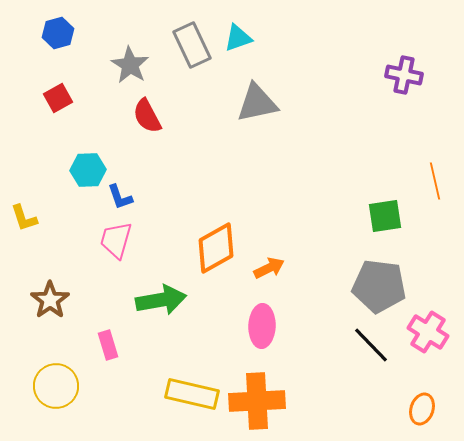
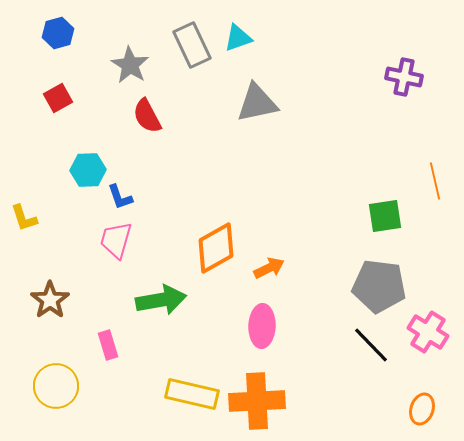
purple cross: moved 2 px down
